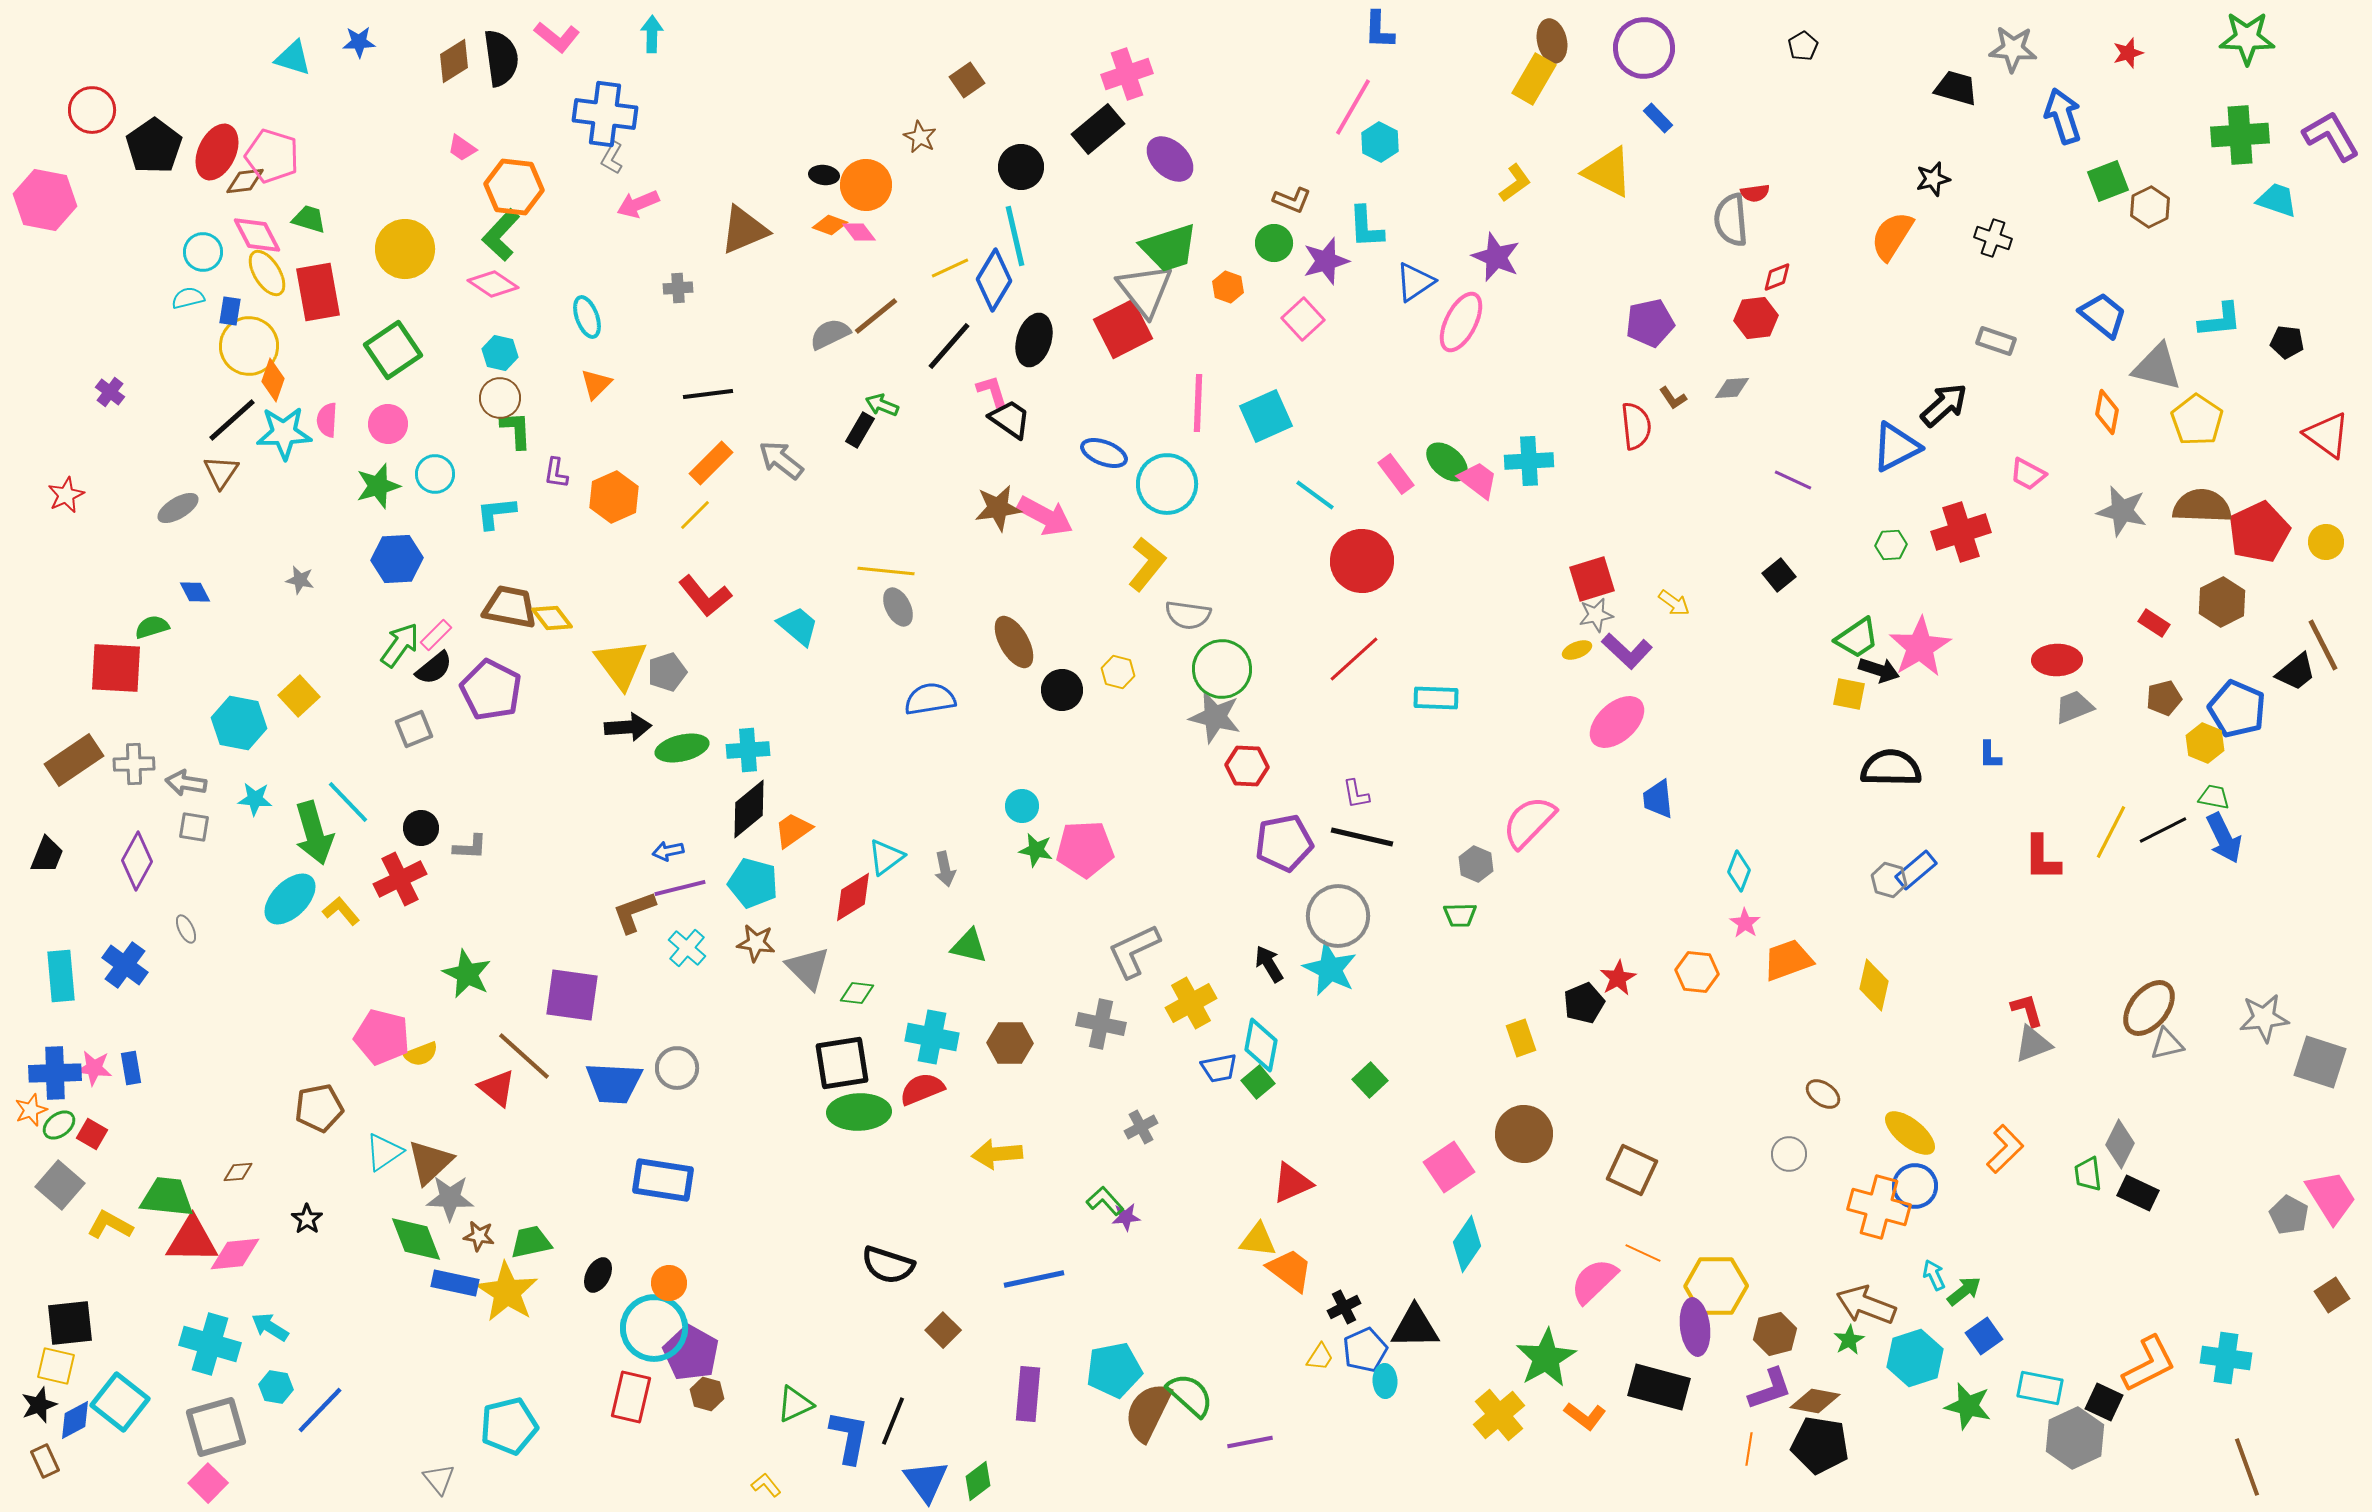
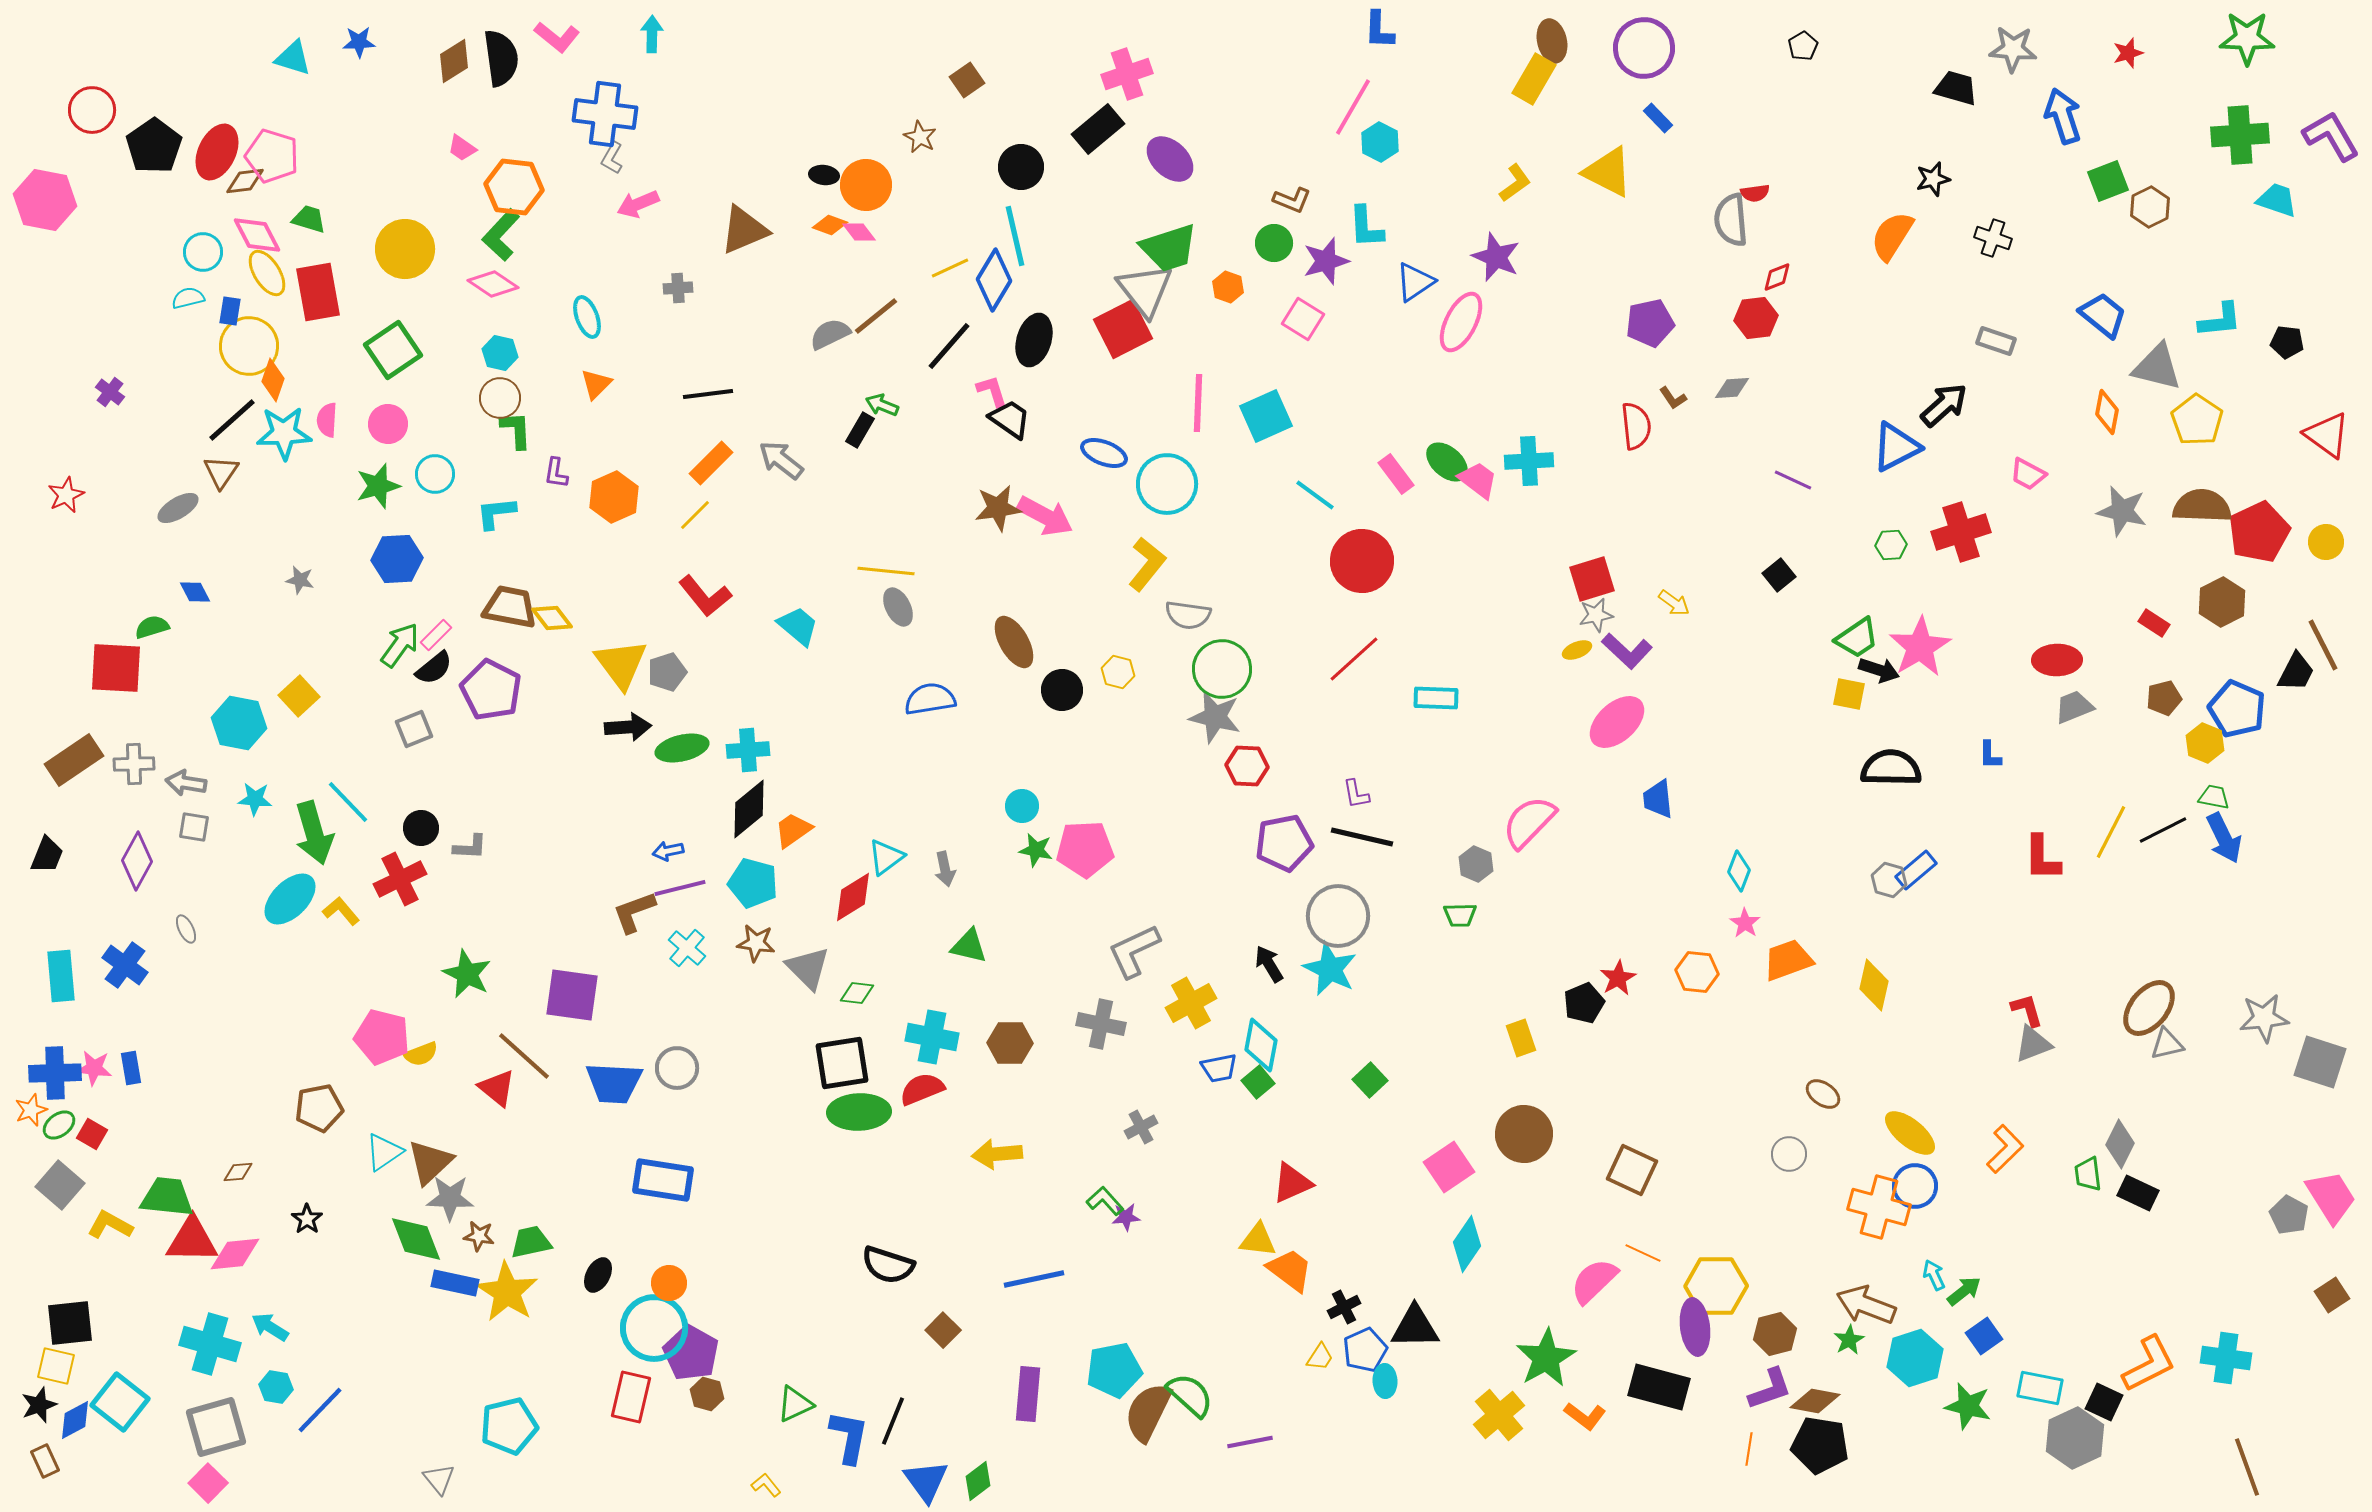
pink square at (1303, 319): rotated 15 degrees counterclockwise
black trapezoid at (2296, 672): rotated 24 degrees counterclockwise
